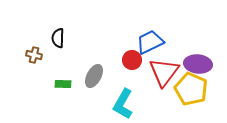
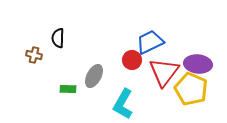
green rectangle: moved 5 px right, 5 px down
